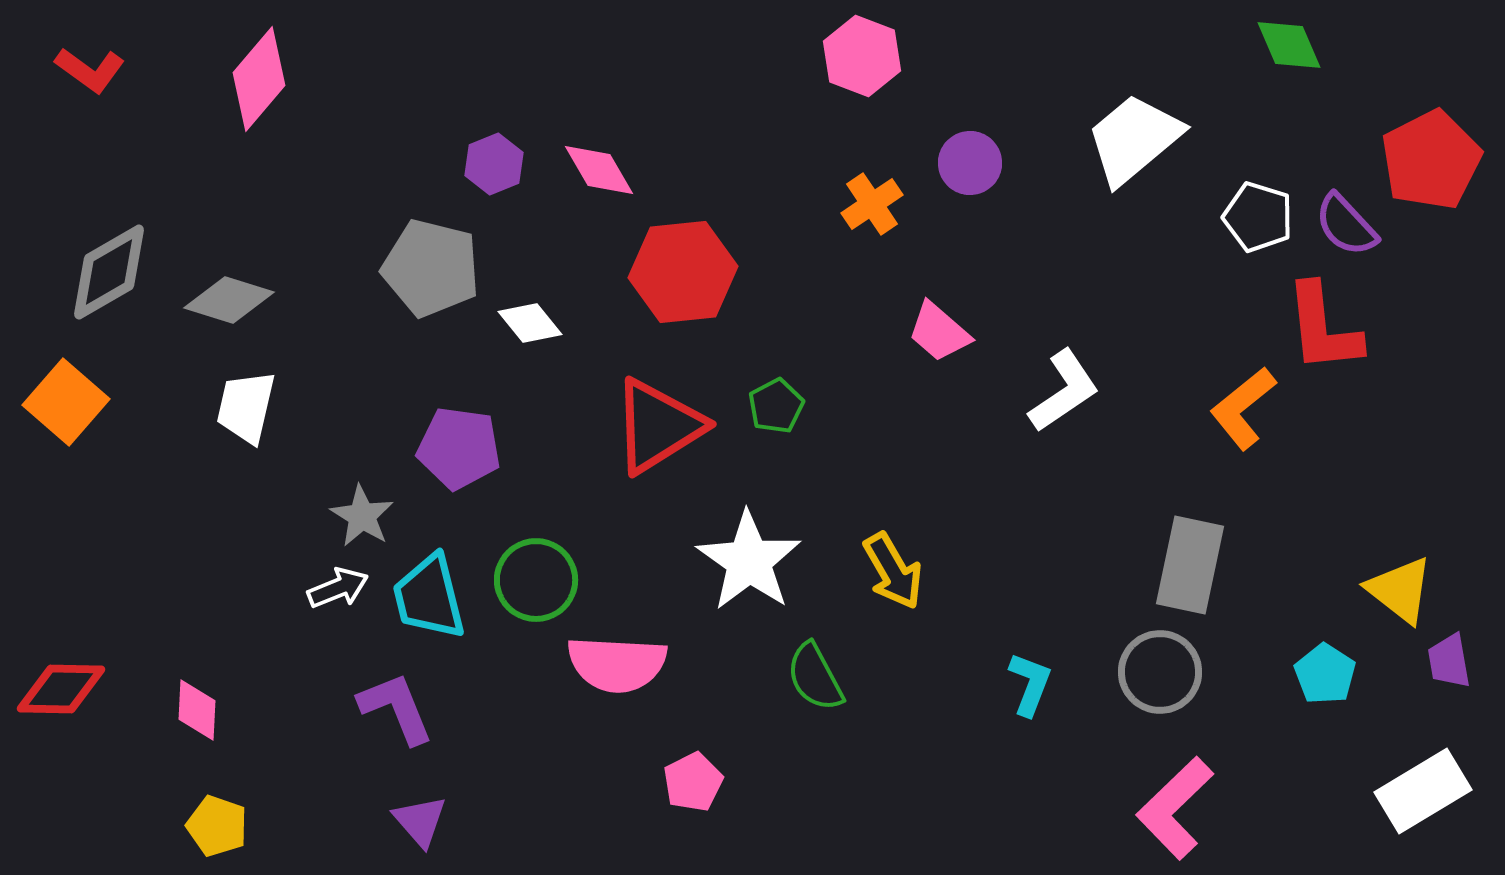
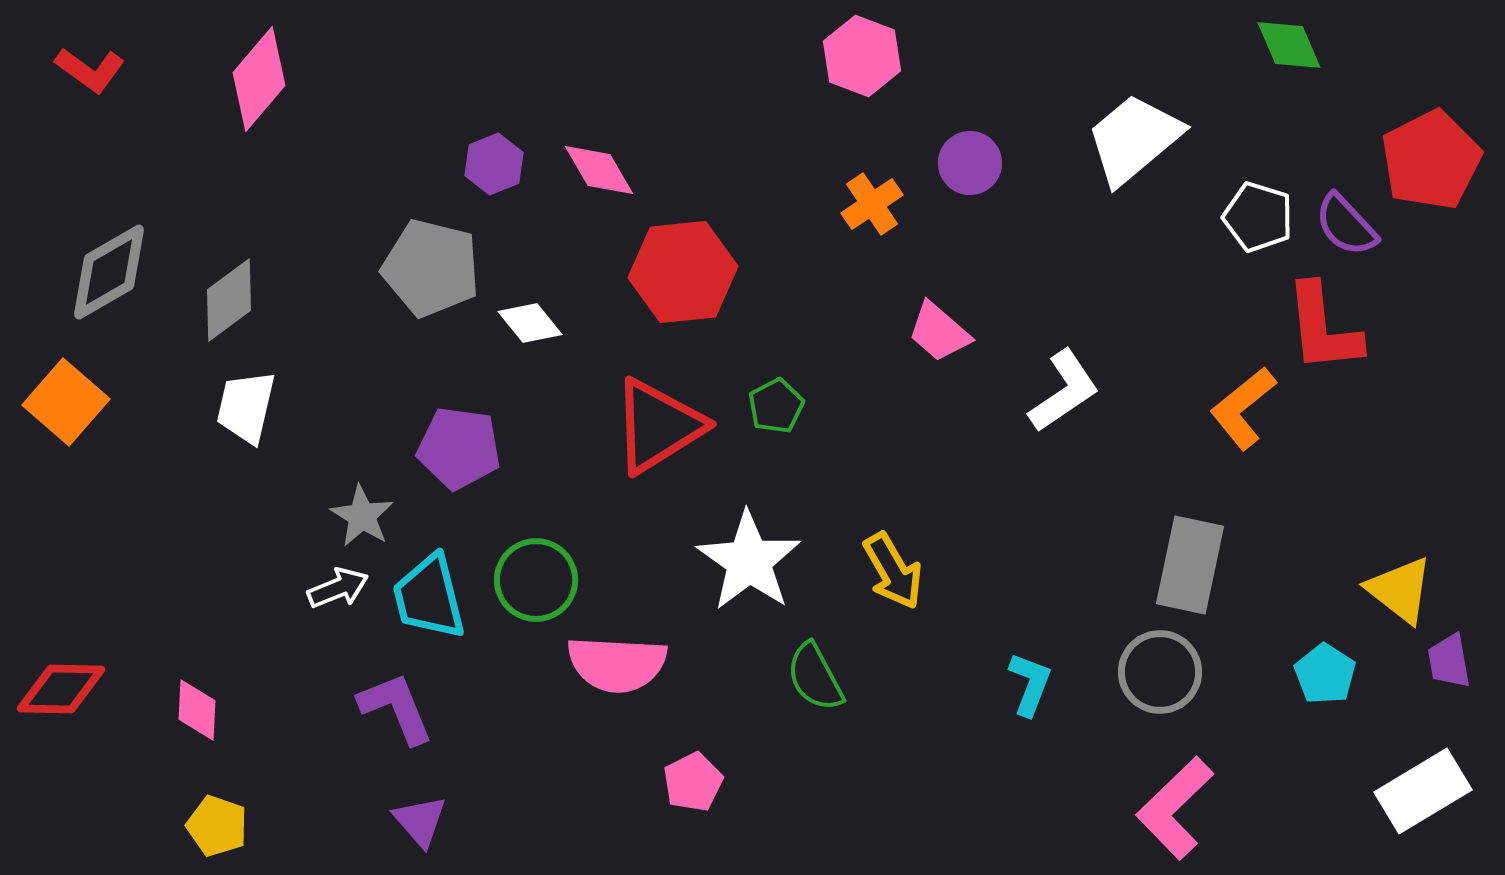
gray diamond at (229, 300): rotated 54 degrees counterclockwise
